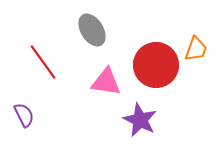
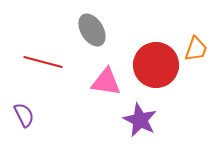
red line: rotated 39 degrees counterclockwise
